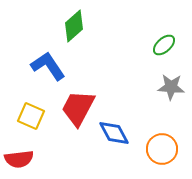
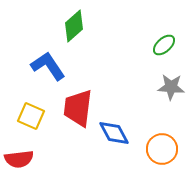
red trapezoid: rotated 21 degrees counterclockwise
